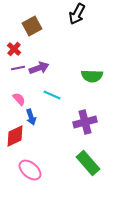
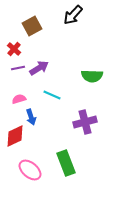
black arrow: moved 4 px left, 1 px down; rotated 15 degrees clockwise
purple arrow: rotated 12 degrees counterclockwise
pink semicircle: rotated 64 degrees counterclockwise
green rectangle: moved 22 px left; rotated 20 degrees clockwise
